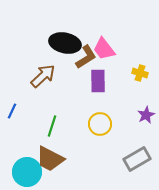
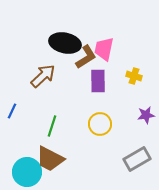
pink trapezoid: rotated 50 degrees clockwise
yellow cross: moved 6 px left, 3 px down
purple star: rotated 18 degrees clockwise
